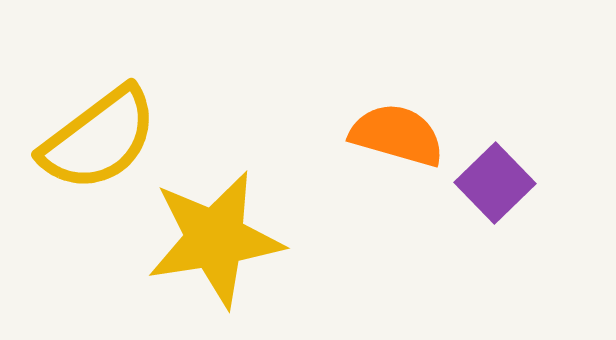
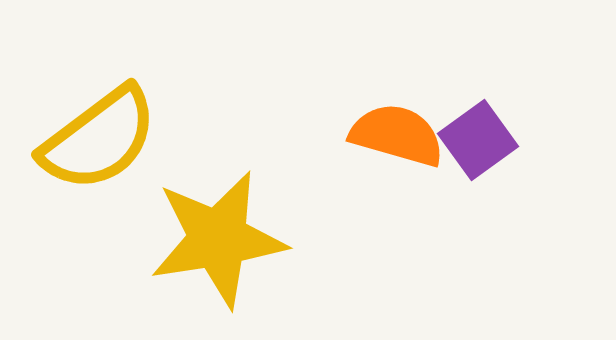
purple square: moved 17 px left, 43 px up; rotated 8 degrees clockwise
yellow star: moved 3 px right
